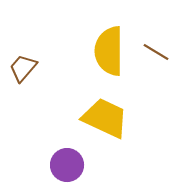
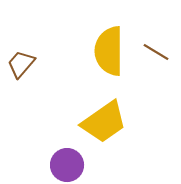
brown trapezoid: moved 2 px left, 4 px up
yellow trapezoid: moved 1 px left, 4 px down; rotated 120 degrees clockwise
